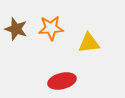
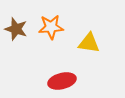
orange star: moved 1 px up
yellow triangle: rotated 15 degrees clockwise
